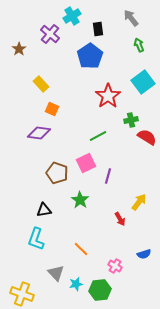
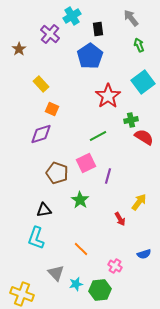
purple diamond: moved 2 px right, 1 px down; rotated 25 degrees counterclockwise
red semicircle: moved 3 px left
cyan L-shape: moved 1 px up
